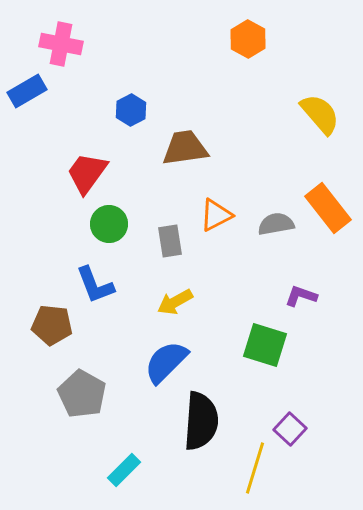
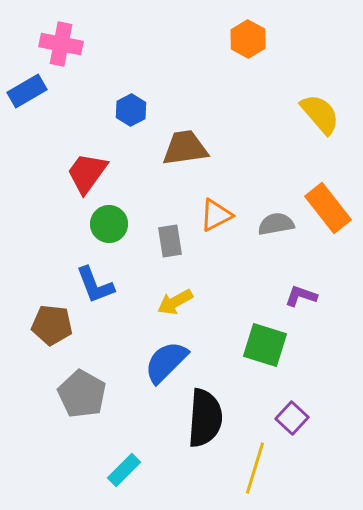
black semicircle: moved 4 px right, 3 px up
purple square: moved 2 px right, 11 px up
